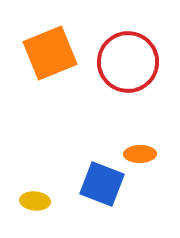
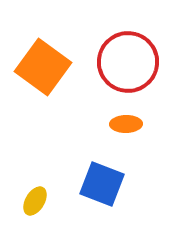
orange square: moved 7 px left, 14 px down; rotated 32 degrees counterclockwise
orange ellipse: moved 14 px left, 30 px up
yellow ellipse: rotated 64 degrees counterclockwise
